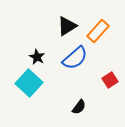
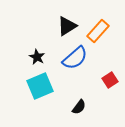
cyan square: moved 11 px right, 3 px down; rotated 24 degrees clockwise
